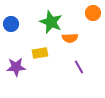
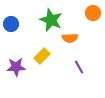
green star: moved 2 px up
yellow rectangle: moved 2 px right, 3 px down; rotated 35 degrees counterclockwise
